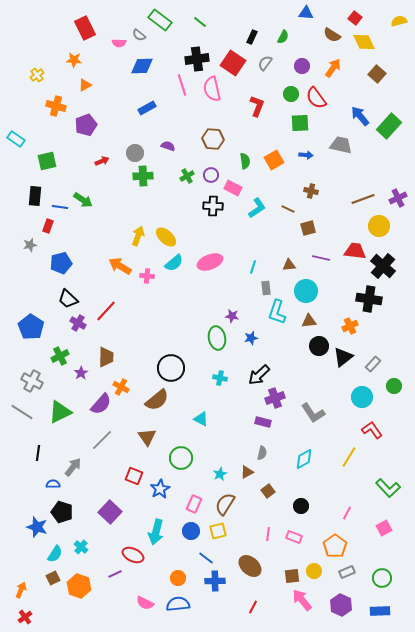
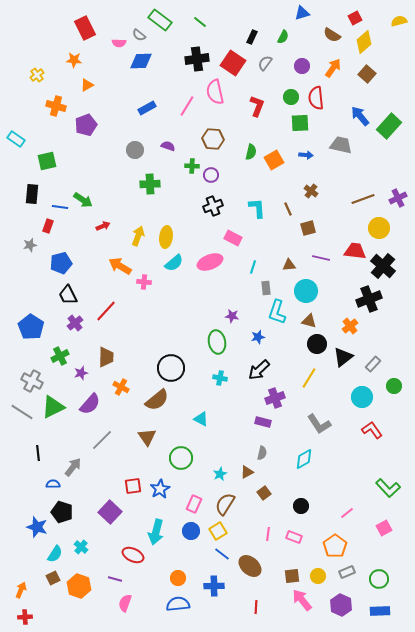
blue triangle at (306, 13): moved 4 px left; rotated 21 degrees counterclockwise
red square at (355, 18): rotated 24 degrees clockwise
yellow diamond at (364, 42): rotated 75 degrees clockwise
blue diamond at (142, 66): moved 1 px left, 5 px up
brown square at (377, 74): moved 10 px left
orange triangle at (85, 85): moved 2 px right
pink line at (182, 85): moved 5 px right, 21 px down; rotated 50 degrees clockwise
pink semicircle at (212, 89): moved 3 px right, 3 px down
green circle at (291, 94): moved 3 px down
red semicircle at (316, 98): rotated 30 degrees clockwise
gray circle at (135, 153): moved 3 px up
red arrow at (102, 161): moved 1 px right, 65 px down
green semicircle at (245, 161): moved 6 px right, 9 px up; rotated 21 degrees clockwise
green cross at (143, 176): moved 7 px right, 8 px down
green cross at (187, 176): moved 5 px right, 10 px up; rotated 32 degrees clockwise
pink rectangle at (233, 188): moved 50 px down
brown cross at (311, 191): rotated 24 degrees clockwise
black rectangle at (35, 196): moved 3 px left, 2 px up
black cross at (213, 206): rotated 24 degrees counterclockwise
cyan L-shape at (257, 208): rotated 60 degrees counterclockwise
brown line at (288, 209): rotated 40 degrees clockwise
yellow circle at (379, 226): moved 2 px down
yellow ellipse at (166, 237): rotated 55 degrees clockwise
pink cross at (147, 276): moved 3 px left, 6 px down
black trapezoid at (68, 299): moved 4 px up; rotated 20 degrees clockwise
black cross at (369, 299): rotated 30 degrees counterclockwise
brown triangle at (309, 321): rotated 21 degrees clockwise
purple cross at (78, 323): moved 3 px left; rotated 21 degrees clockwise
orange cross at (350, 326): rotated 14 degrees counterclockwise
green ellipse at (217, 338): moved 4 px down
blue star at (251, 338): moved 7 px right, 1 px up
black circle at (319, 346): moved 2 px left, 2 px up
purple star at (81, 373): rotated 16 degrees clockwise
black arrow at (259, 375): moved 5 px up
purple semicircle at (101, 404): moved 11 px left
green triangle at (60, 412): moved 7 px left, 5 px up
gray L-shape at (313, 413): moved 6 px right, 11 px down
black line at (38, 453): rotated 14 degrees counterclockwise
yellow line at (349, 457): moved 40 px left, 79 px up
red square at (134, 476): moved 1 px left, 10 px down; rotated 30 degrees counterclockwise
brown square at (268, 491): moved 4 px left, 2 px down
pink line at (347, 513): rotated 24 degrees clockwise
yellow square at (218, 531): rotated 18 degrees counterclockwise
blue line at (206, 558): moved 16 px right, 4 px up
yellow circle at (314, 571): moved 4 px right, 5 px down
purple line at (115, 574): moved 5 px down; rotated 40 degrees clockwise
green circle at (382, 578): moved 3 px left, 1 px down
blue cross at (215, 581): moved 1 px left, 5 px down
pink semicircle at (145, 603): moved 20 px left; rotated 84 degrees clockwise
red line at (253, 607): moved 3 px right; rotated 24 degrees counterclockwise
red cross at (25, 617): rotated 32 degrees clockwise
